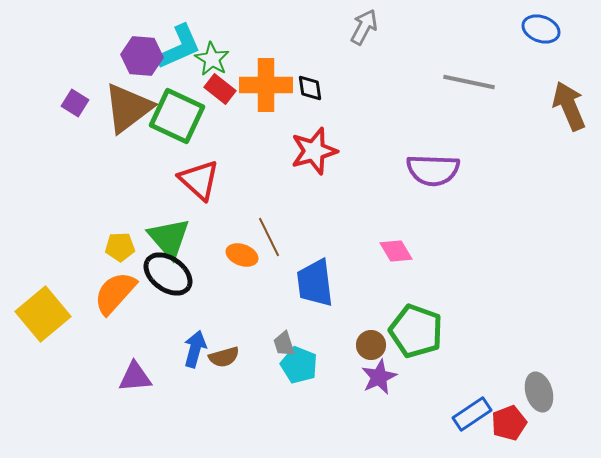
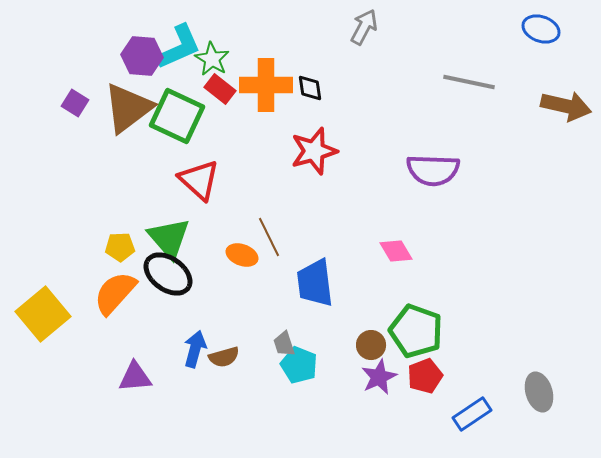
brown arrow: moved 3 px left; rotated 126 degrees clockwise
red pentagon: moved 84 px left, 47 px up
